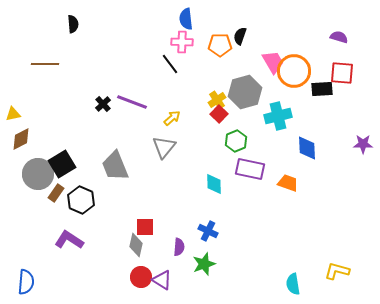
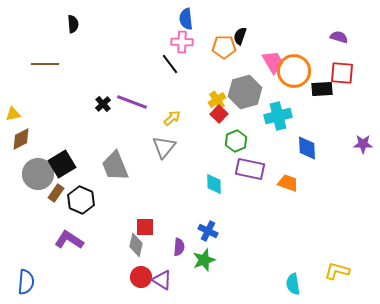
orange pentagon at (220, 45): moved 4 px right, 2 px down
green star at (204, 264): moved 4 px up
